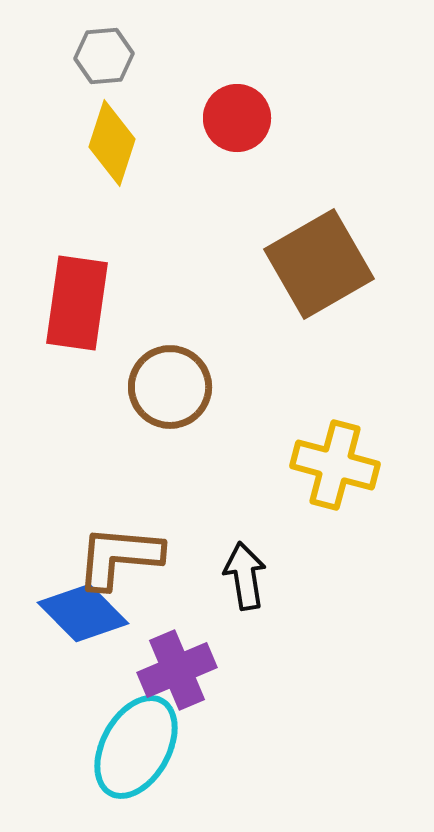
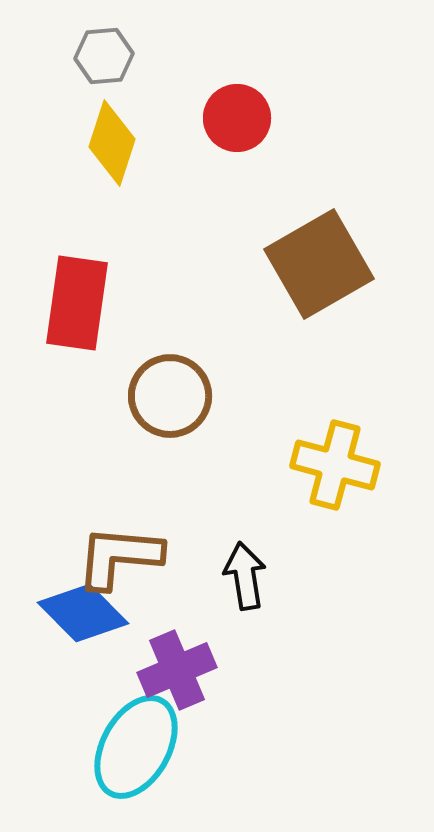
brown circle: moved 9 px down
